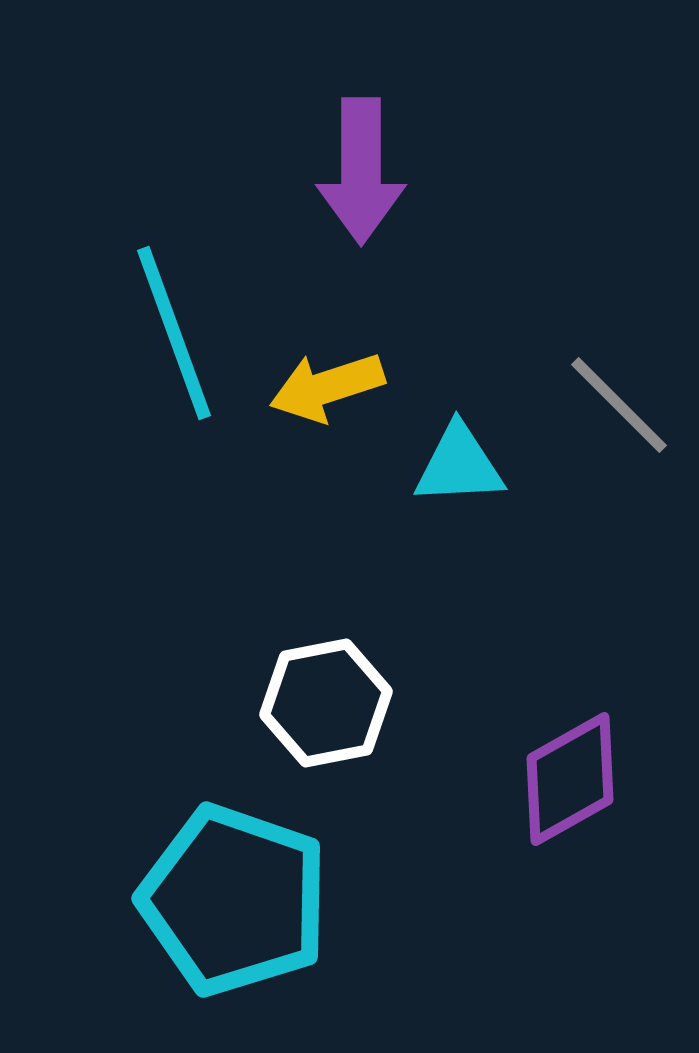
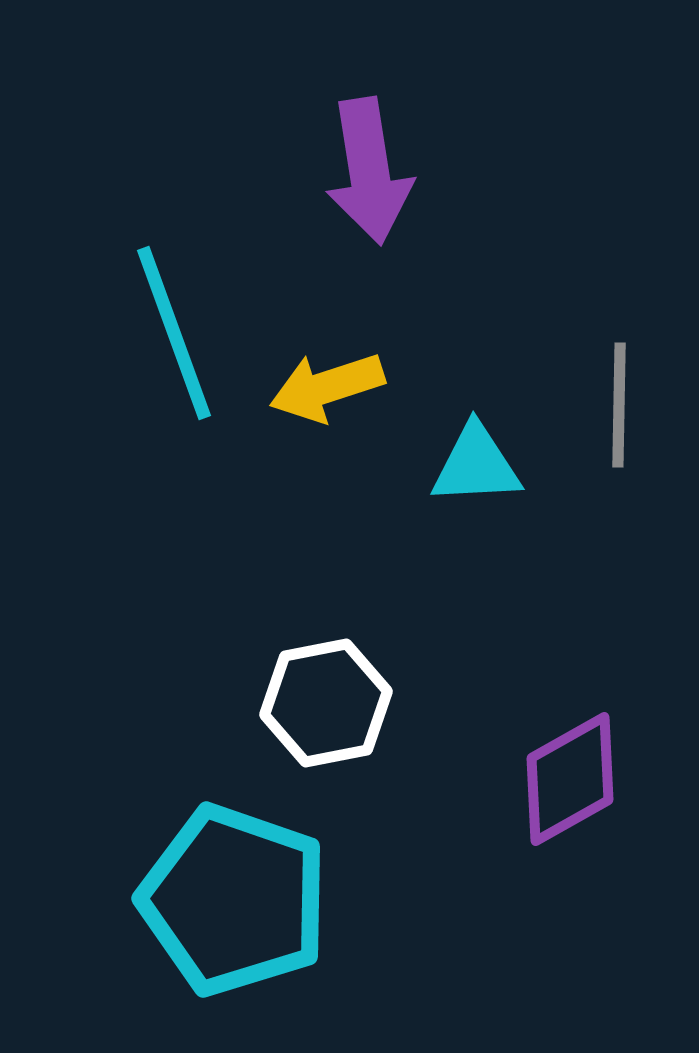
purple arrow: moved 8 px right; rotated 9 degrees counterclockwise
gray line: rotated 46 degrees clockwise
cyan triangle: moved 17 px right
